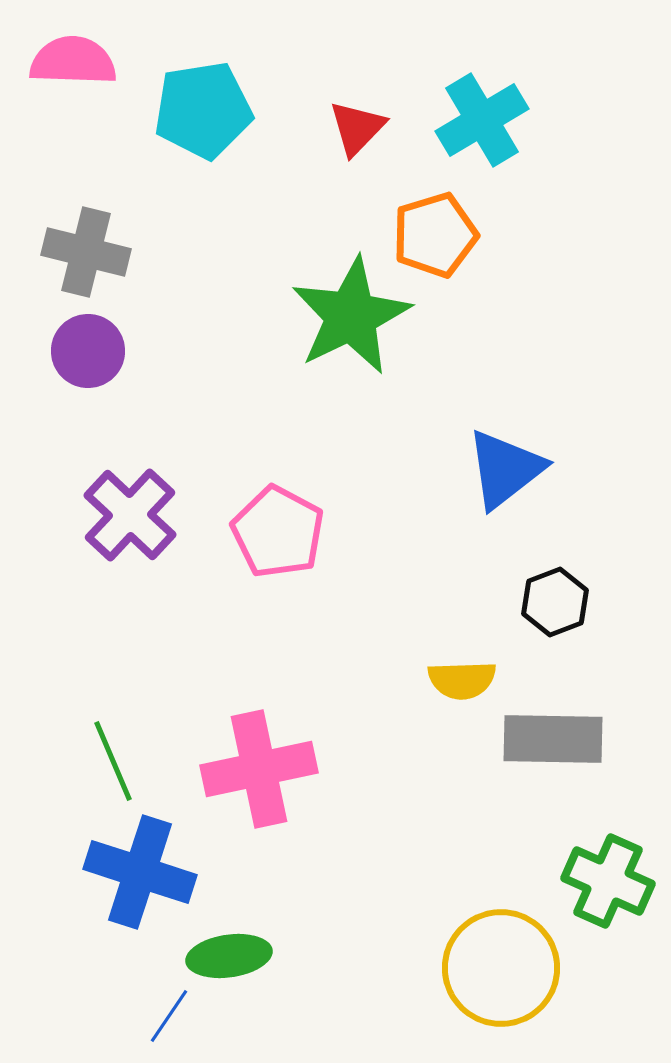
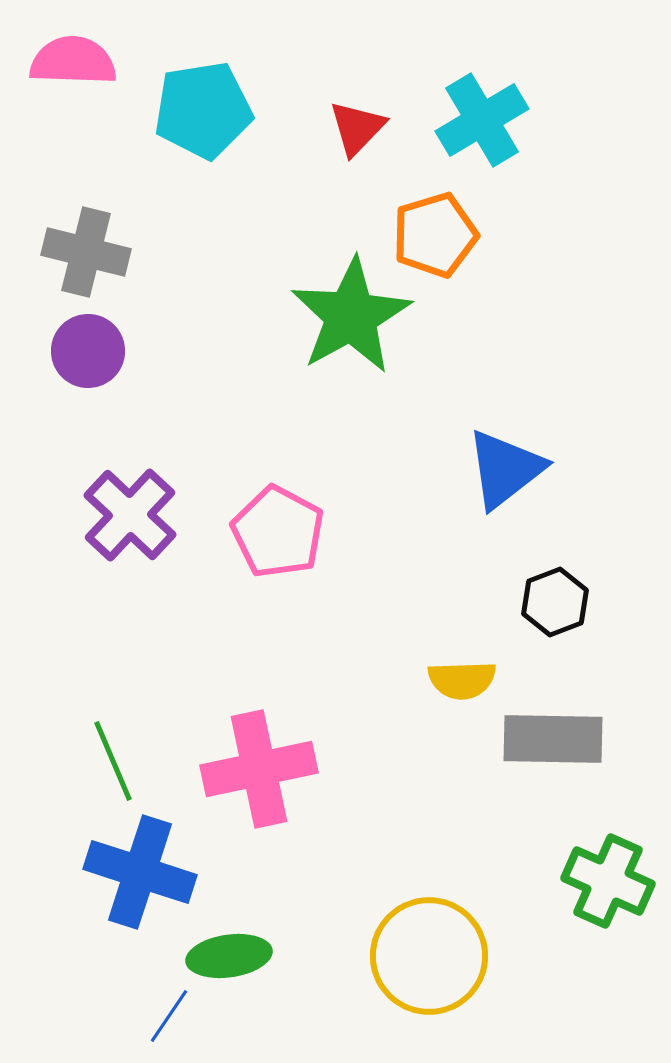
green star: rotated 3 degrees counterclockwise
yellow circle: moved 72 px left, 12 px up
